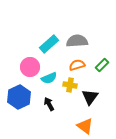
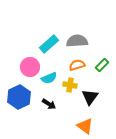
black arrow: rotated 152 degrees clockwise
